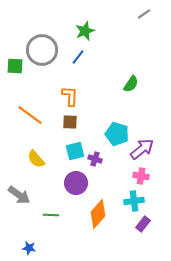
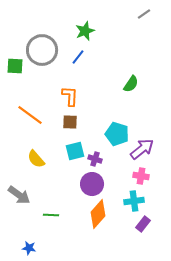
purple circle: moved 16 px right, 1 px down
